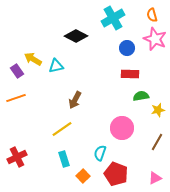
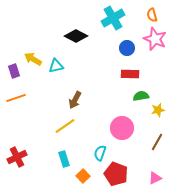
purple rectangle: moved 3 px left; rotated 16 degrees clockwise
yellow line: moved 3 px right, 3 px up
